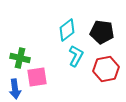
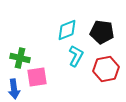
cyan diamond: rotated 15 degrees clockwise
blue arrow: moved 1 px left
